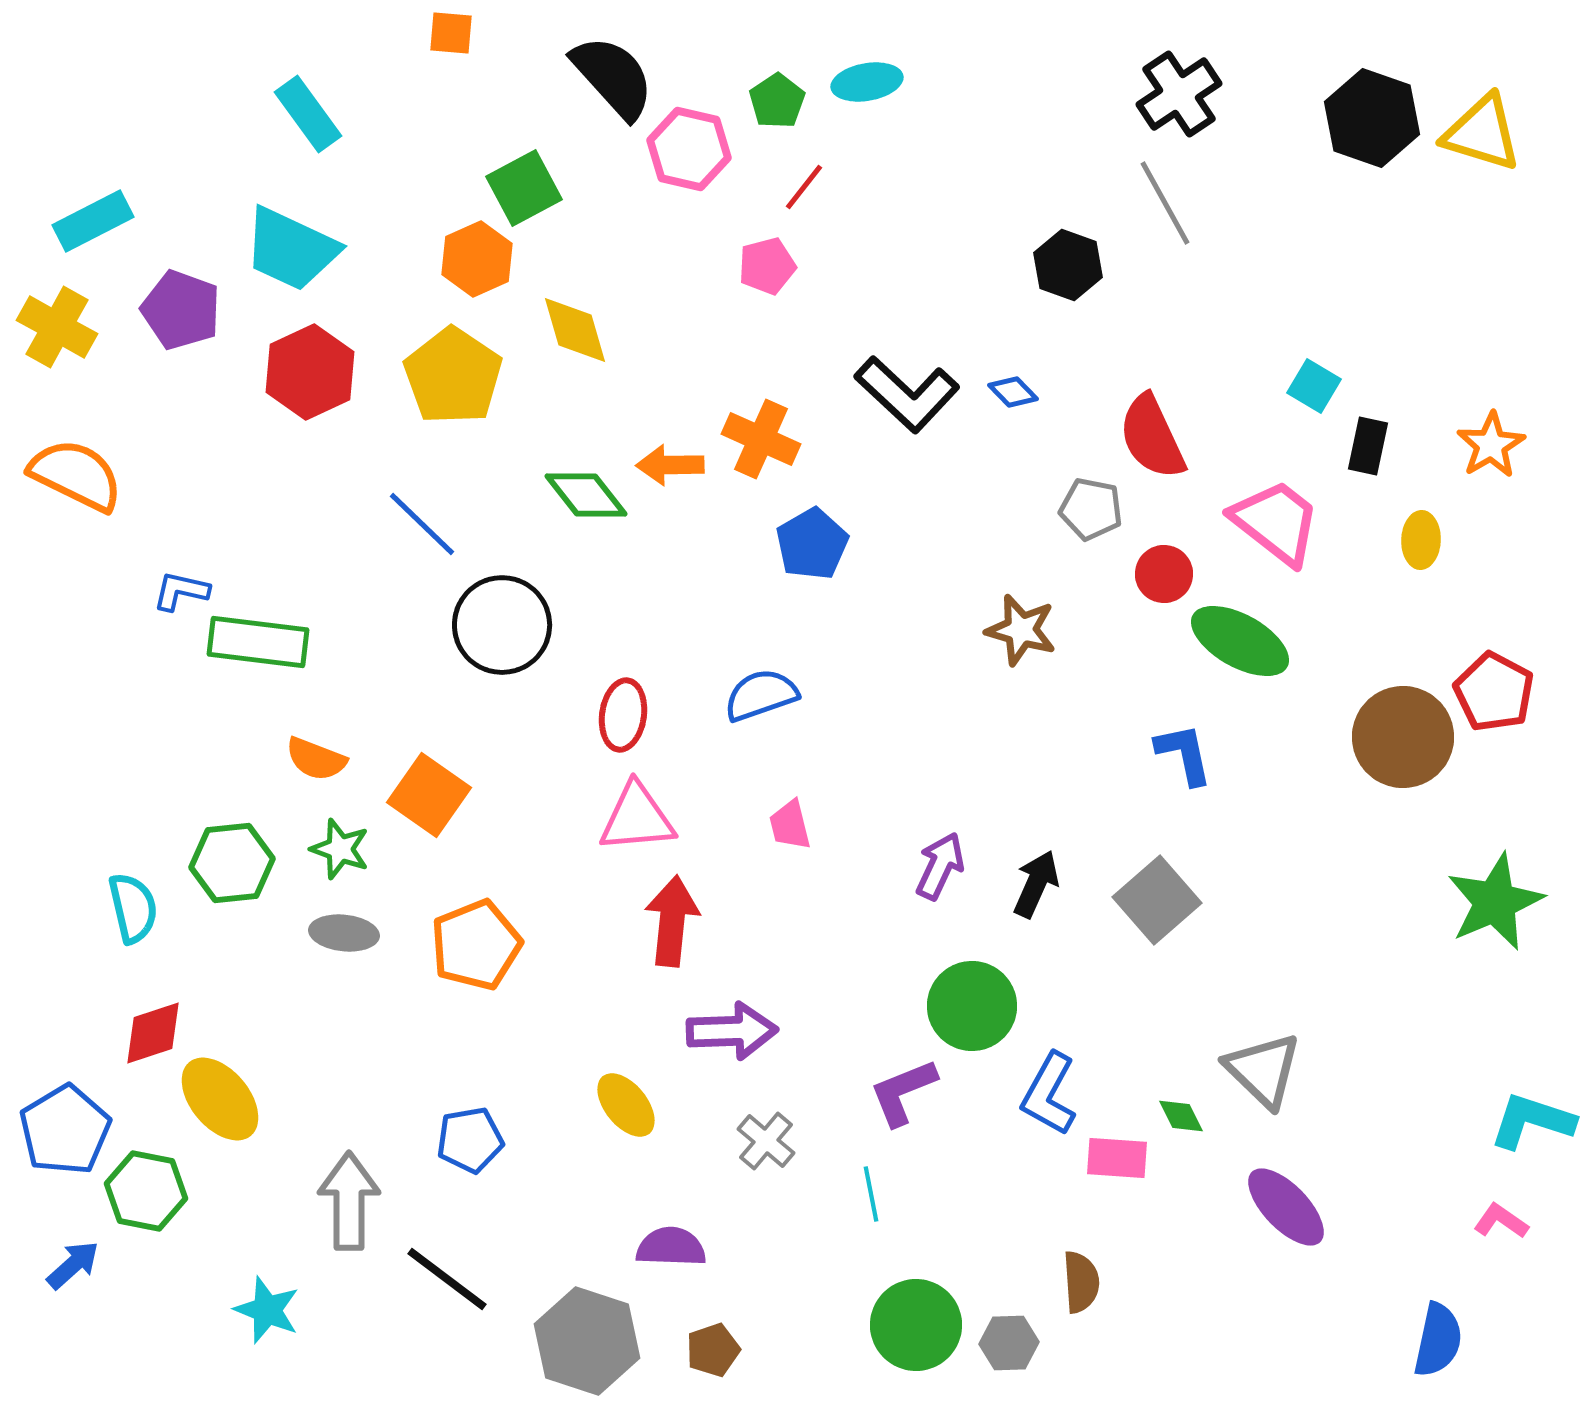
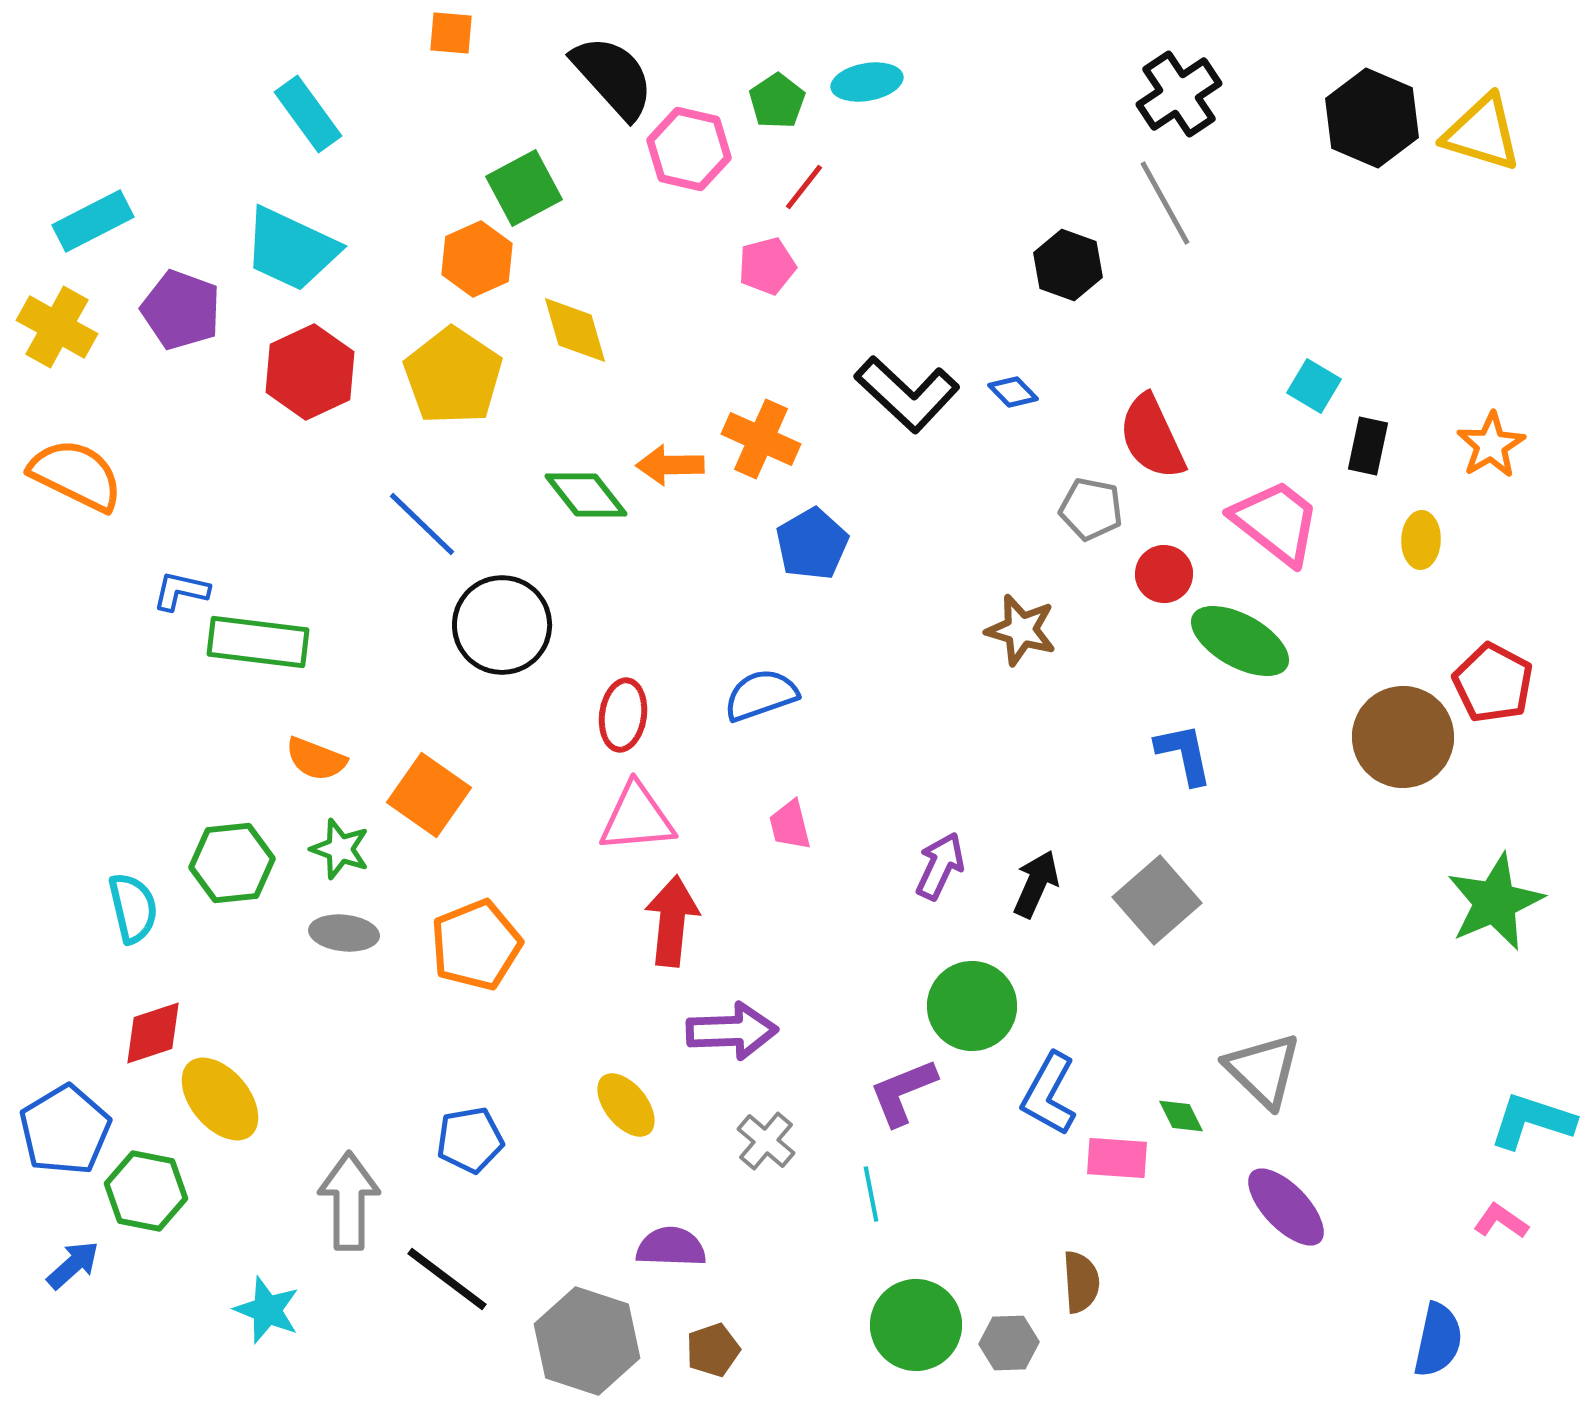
black hexagon at (1372, 118): rotated 4 degrees clockwise
red pentagon at (1494, 692): moved 1 px left, 9 px up
